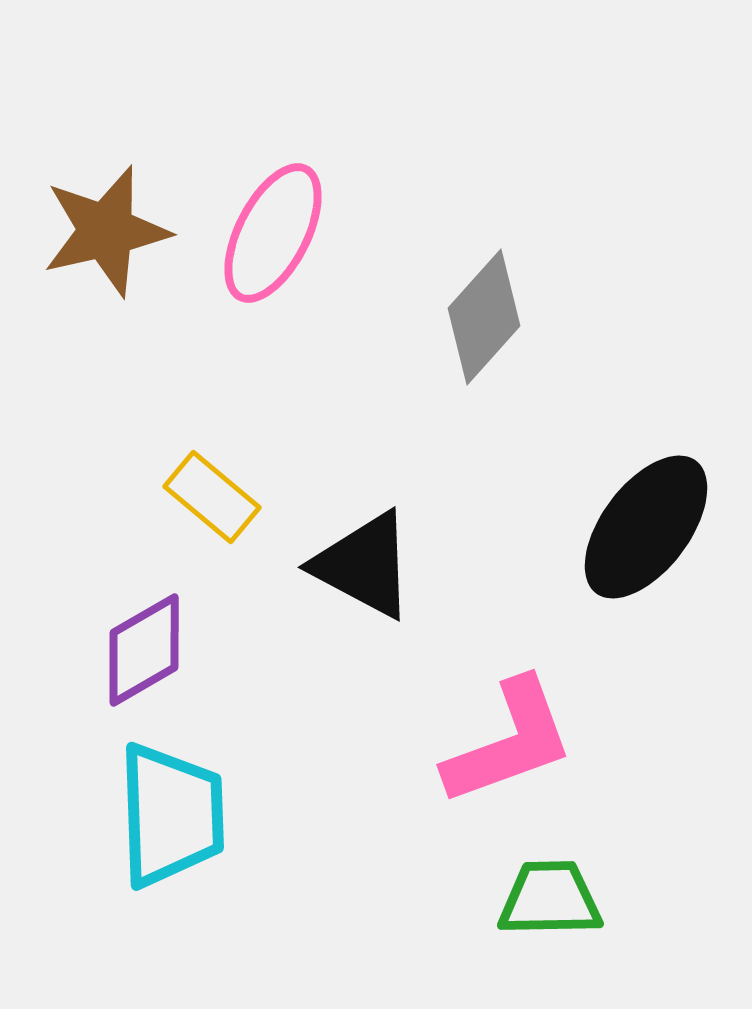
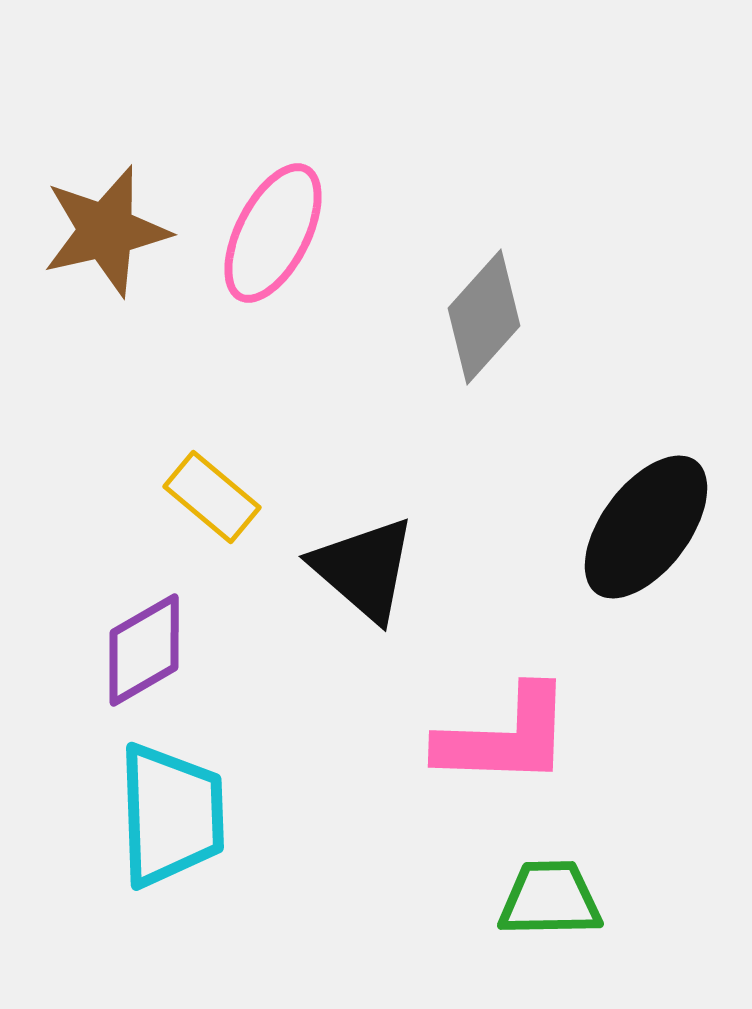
black triangle: moved 4 px down; rotated 13 degrees clockwise
pink L-shape: moved 4 px left, 5 px up; rotated 22 degrees clockwise
